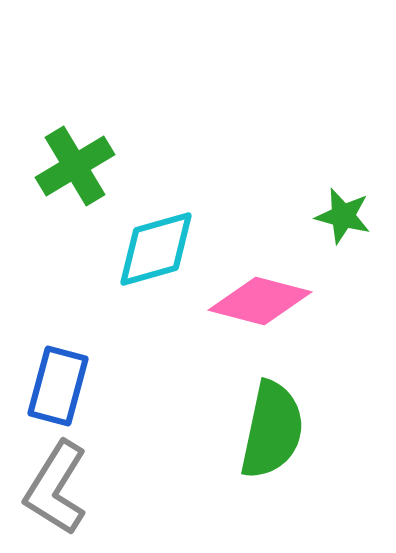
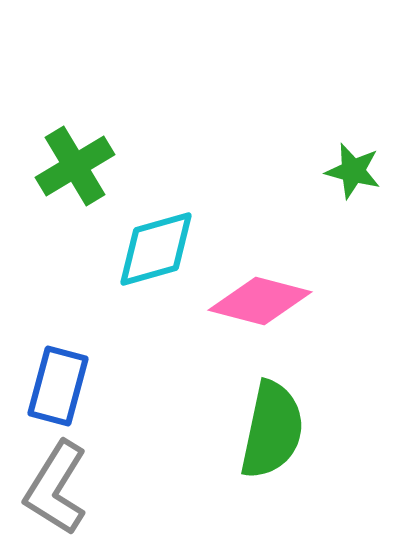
green star: moved 10 px right, 45 px up
